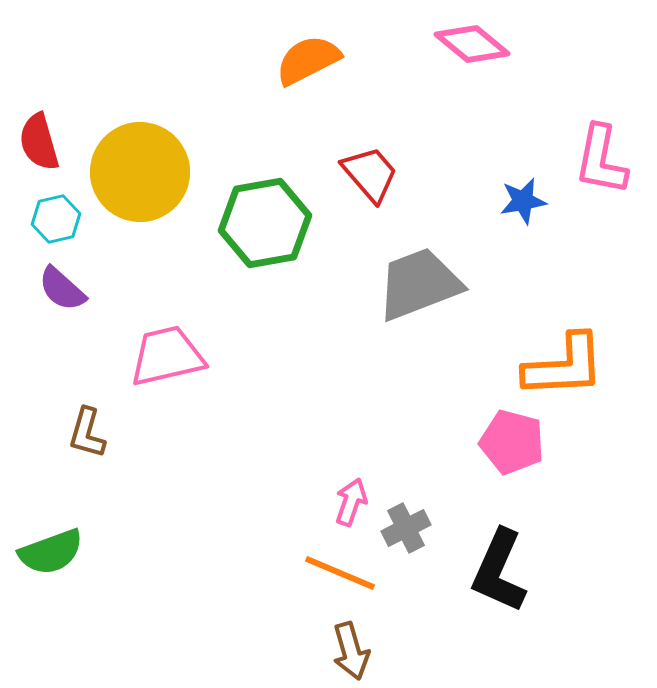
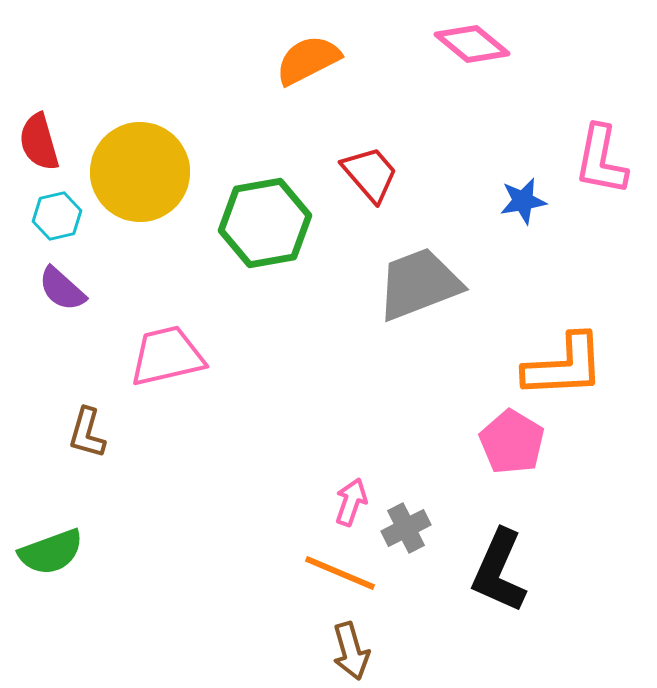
cyan hexagon: moved 1 px right, 3 px up
pink pentagon: rotated 16 degrees clockwise
